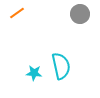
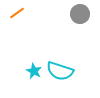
cyan semicircle: moved 1 px left, 5 px down; rotated 120 degrees clockwise
cyan star: moved 2 px up; rotated 21 degrees clockwise
